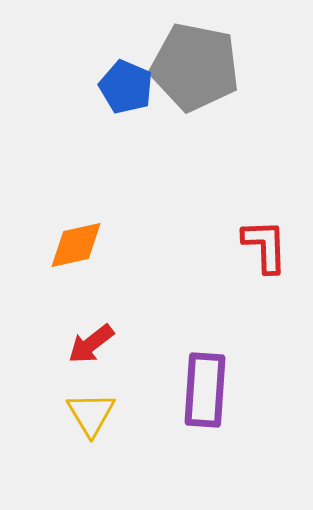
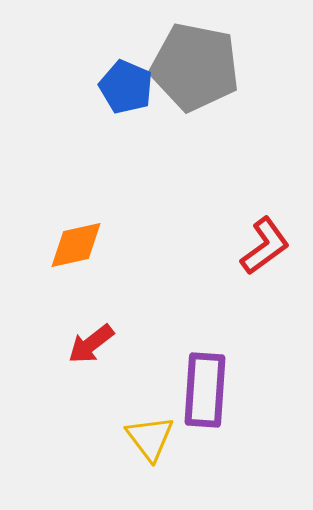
red L-shape: rotated 56 degrees clockwise
yellow triangle: moved 59 px right, 24 px down; rotated 6 degrees counterclockwise
